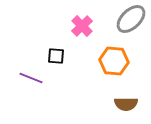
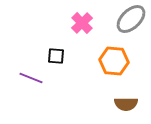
pink cross: moved 3 px up
